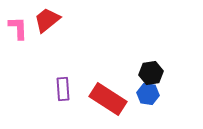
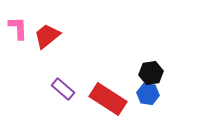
red trapezoid: moved 16 px down
purple rectangle: rotated 45 degrees counterclockwise
